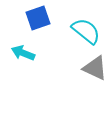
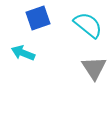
cyan semicircle: moved 2 px right, 6 px up
gray triangle: moved 1 px left; rotated 32 degrees clockwise
